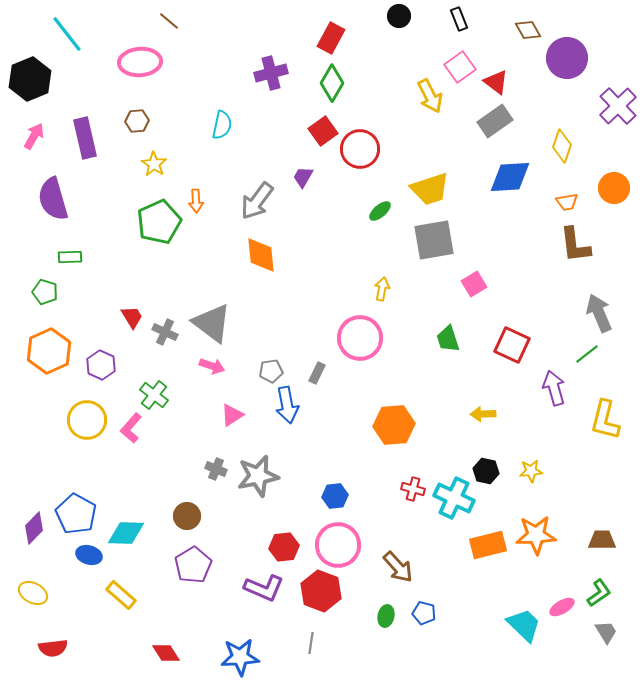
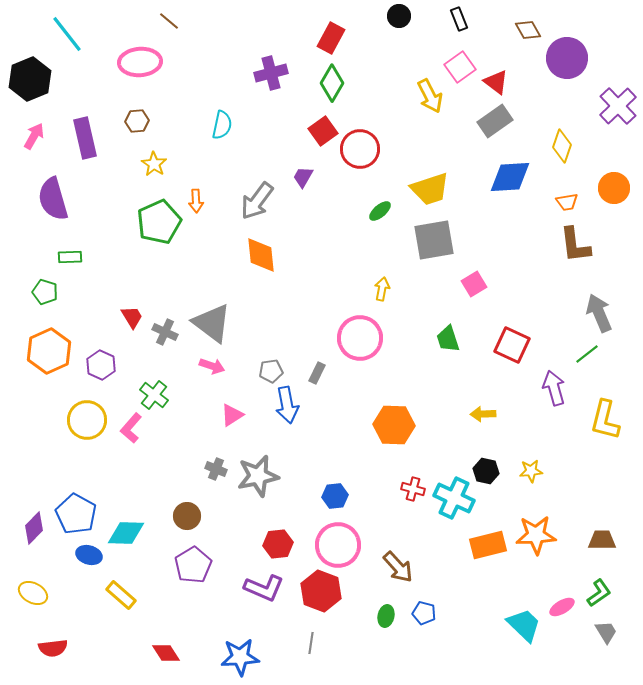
orange hexagon at (394, 425): rotated 6 degrees clockwise
red hexagon at (284, 547): moved 6 px left, 3 px up
